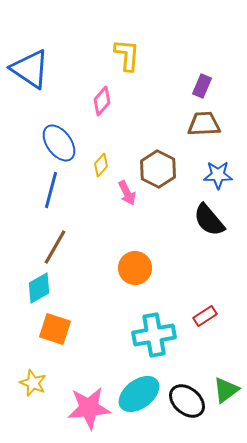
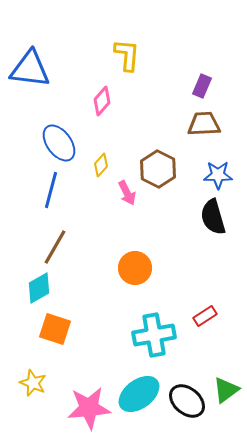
blue triangle: rotated 27 degrees counterclockwise
black semicircle: moved 4 px right, 3 px up; rotated 24 degrees clockwise
